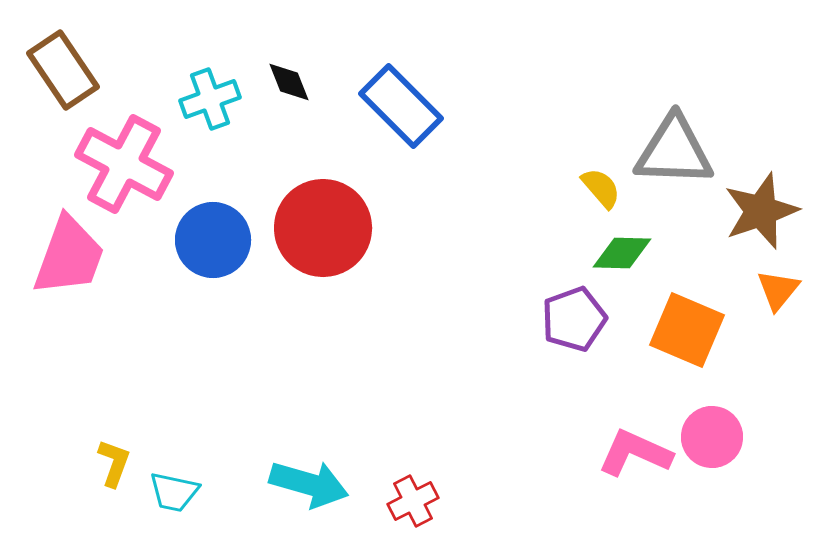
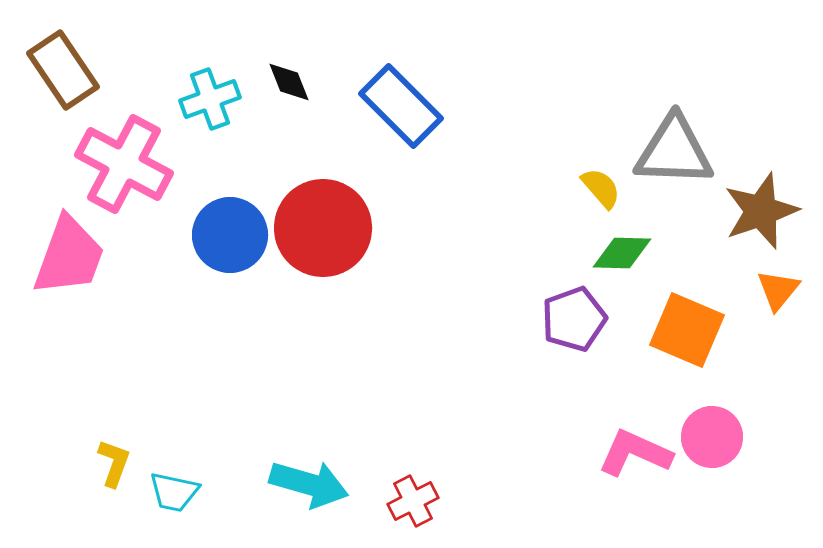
blue circle: moved 17 px right, 5 px up
